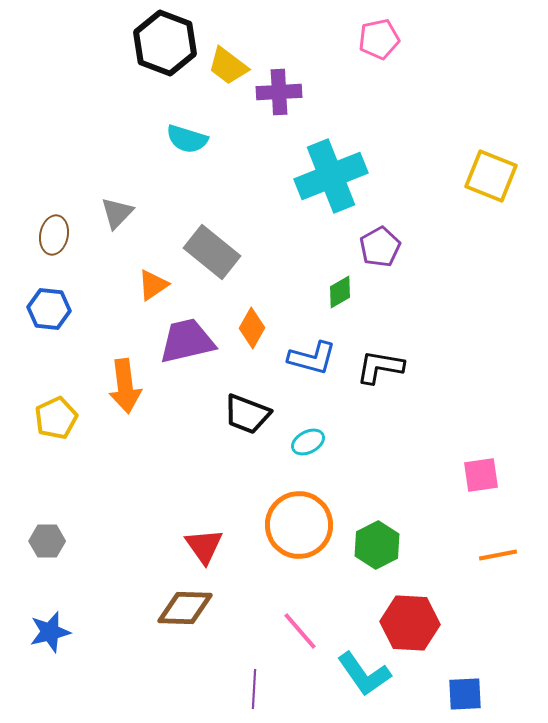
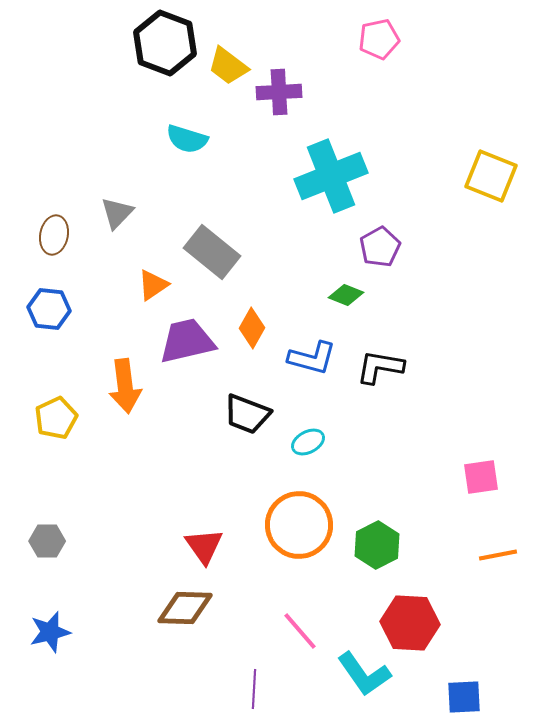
green diamond: moved 6 px right, 3 px down; rotated 52 degrees clockwise
pink square: moved 2 px down
blue square: moved 1 px left, 3 px down
